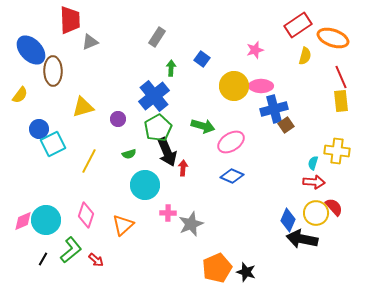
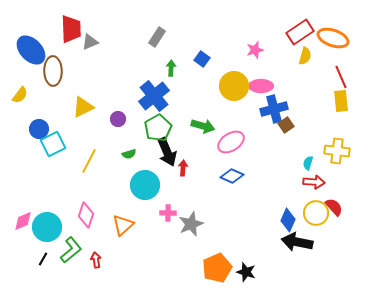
red trapezoid at (70, 20): moved 1 px right, 9 px down
red rectangle at (298, 25): moved 2 px right, 7 px down
yellow triangle at (83, 107): rotated 10 degrees counterclockwise
cyan semicircle at (313, 163): moved 5 px left
cyan circle at (46, 220): moved 1 px right, 7 px down
black arrow at (302, 239): moved 5 px left, 3 px down
red arrow at (96, 260): rotated 140 degrees counterclockwise
